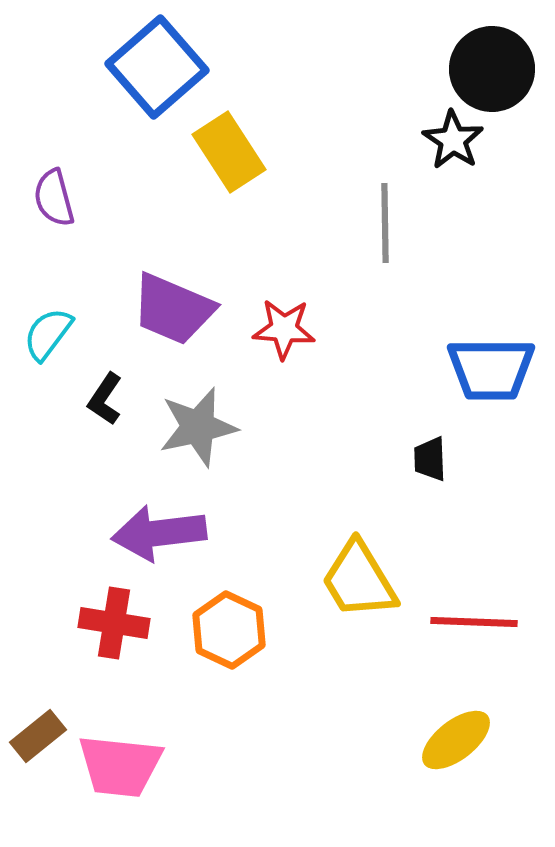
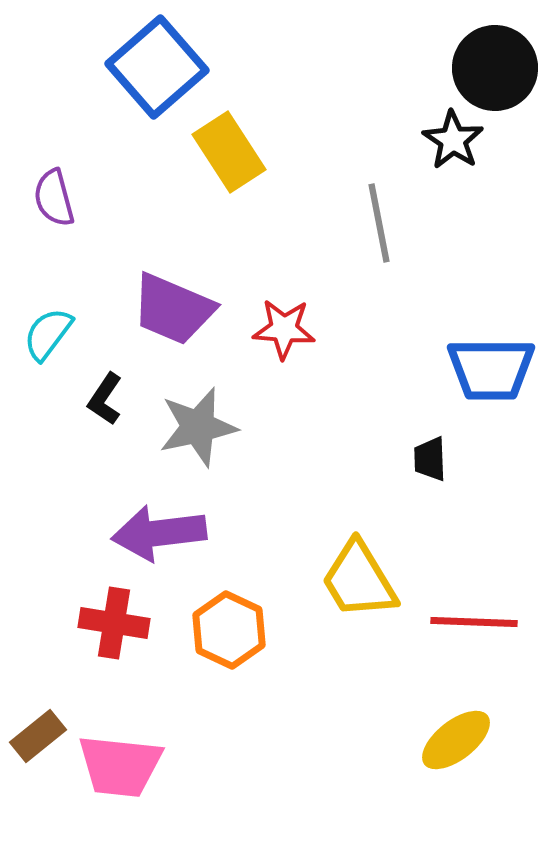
black circle: moved 3 px right, 1 px up
gray line: moved 6 px left; rotated 10 degrees counterclockwise
